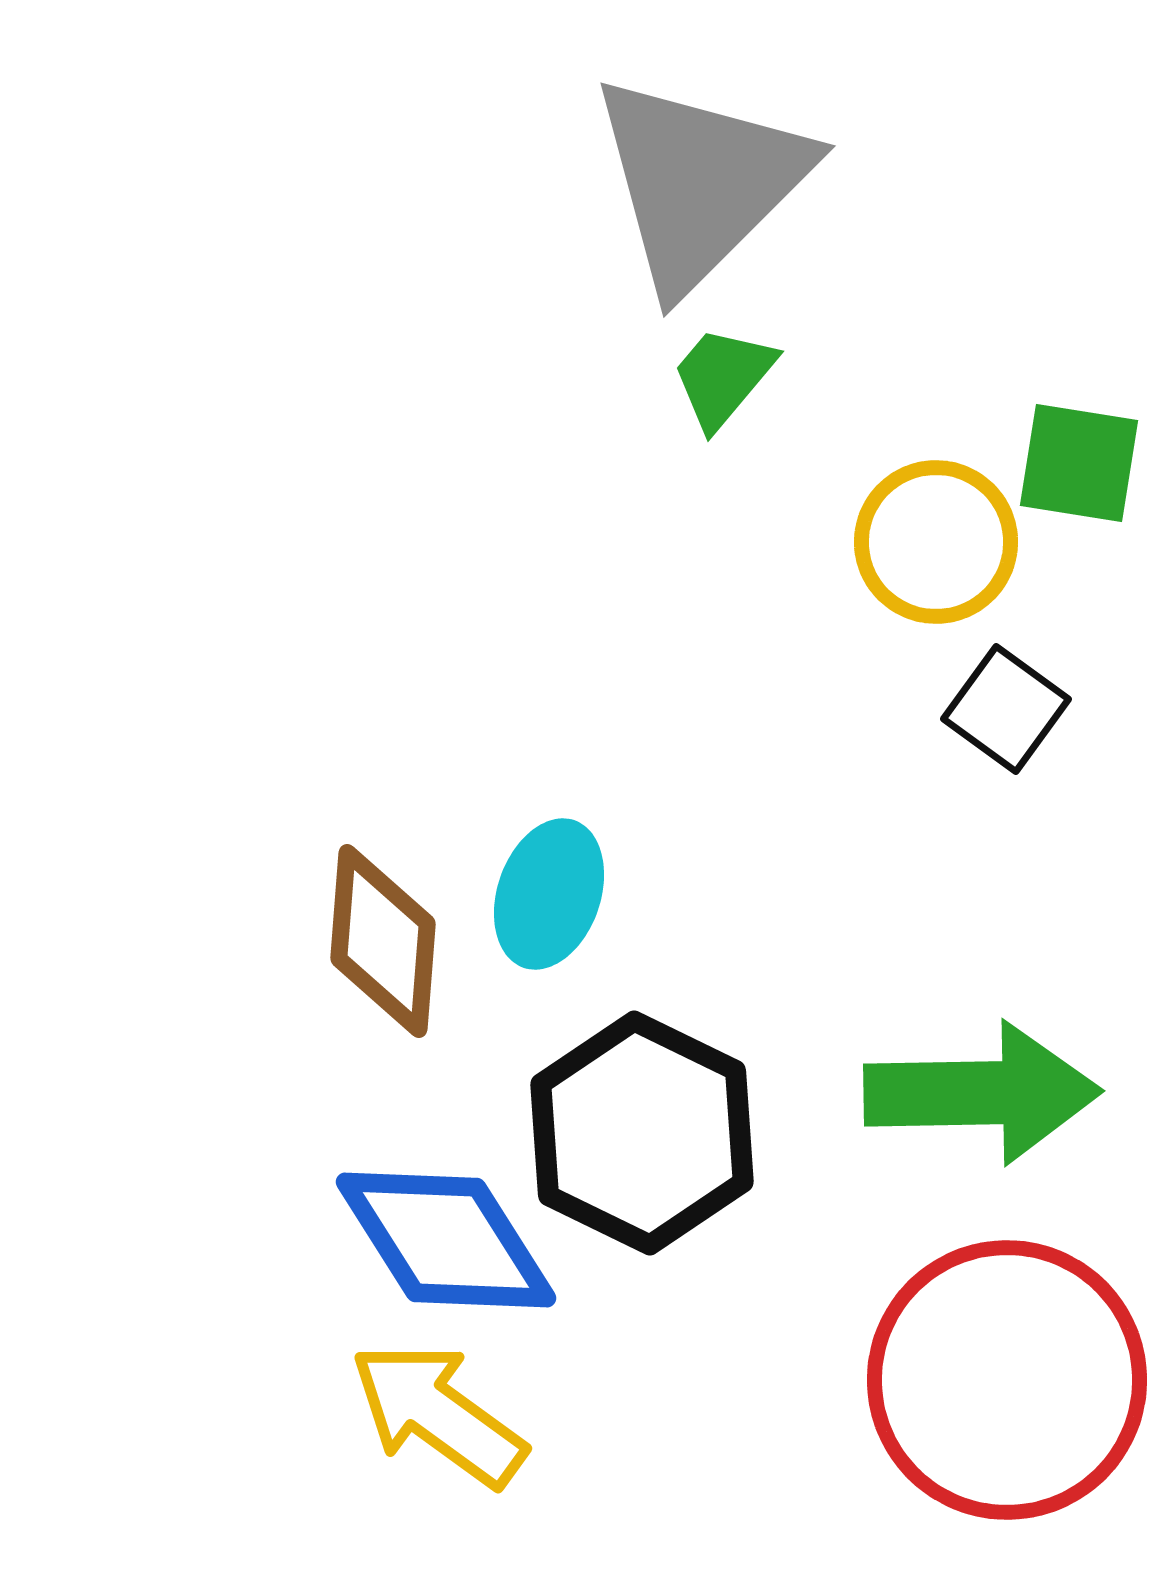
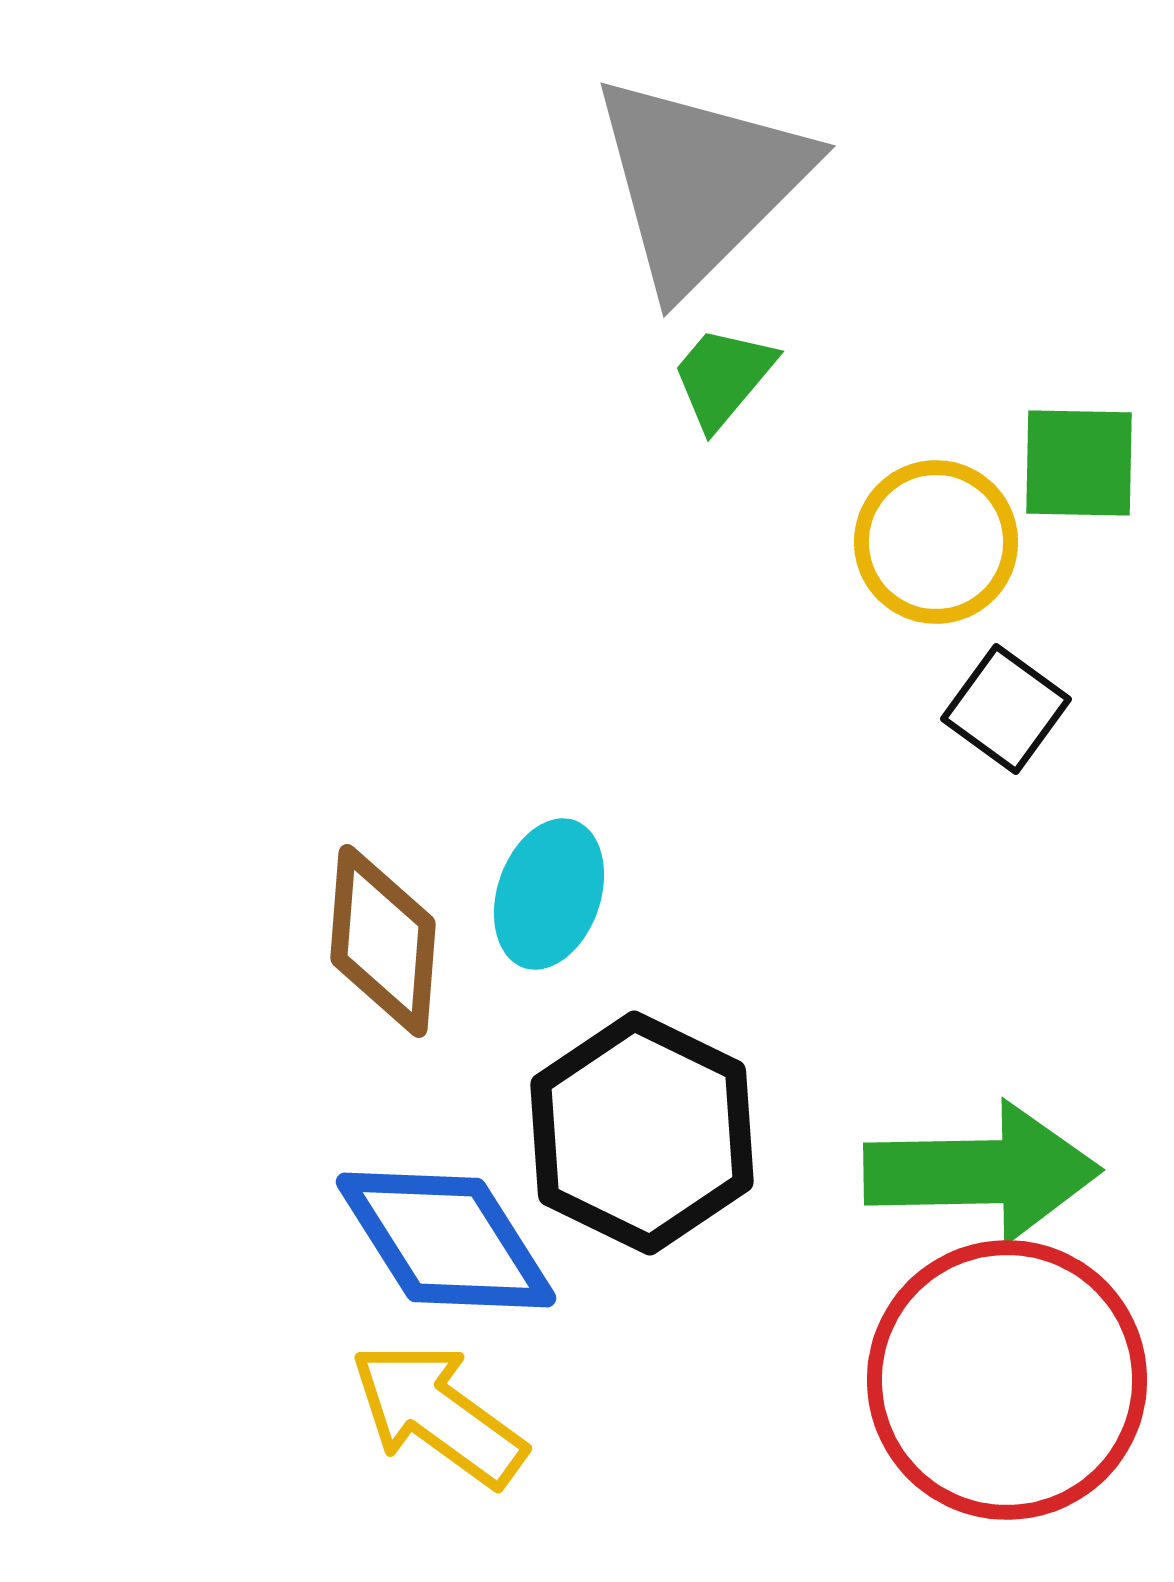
green square: rotated 8 degrees counterclockwise
green arrow: moved 79 px down
